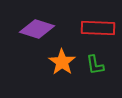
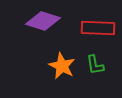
purple diamond: moved 6 px right, 8 px up
orange star: moved 4 px down; rotated 8 degrees counterclockwise
